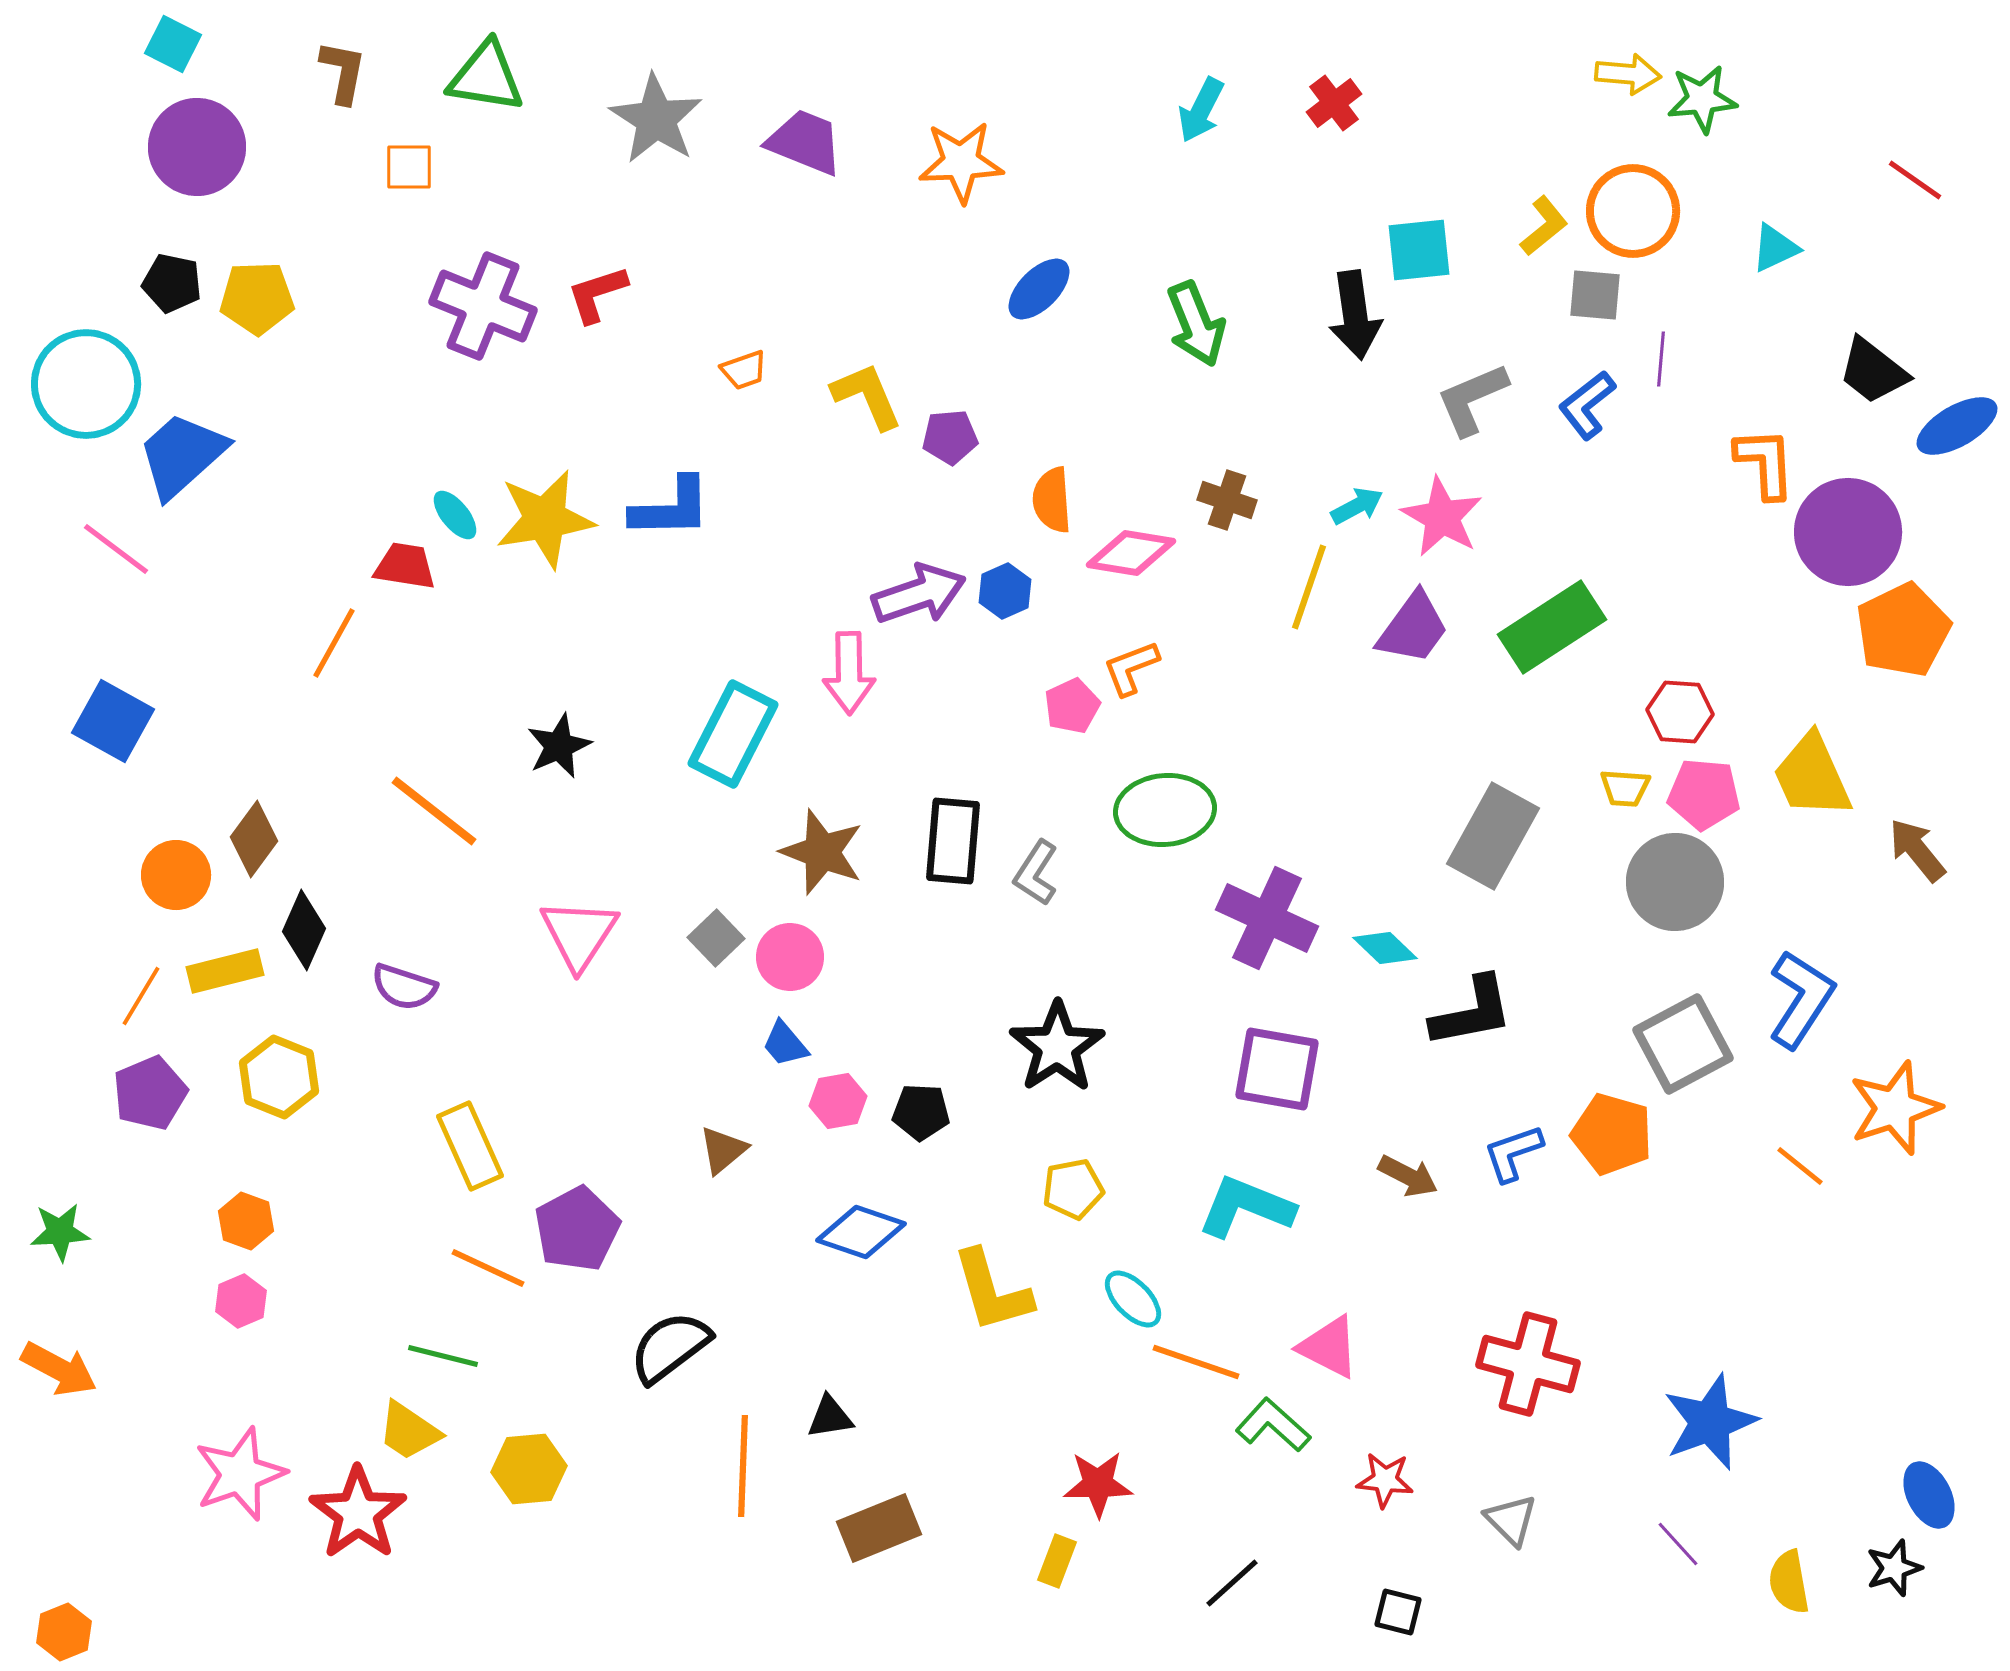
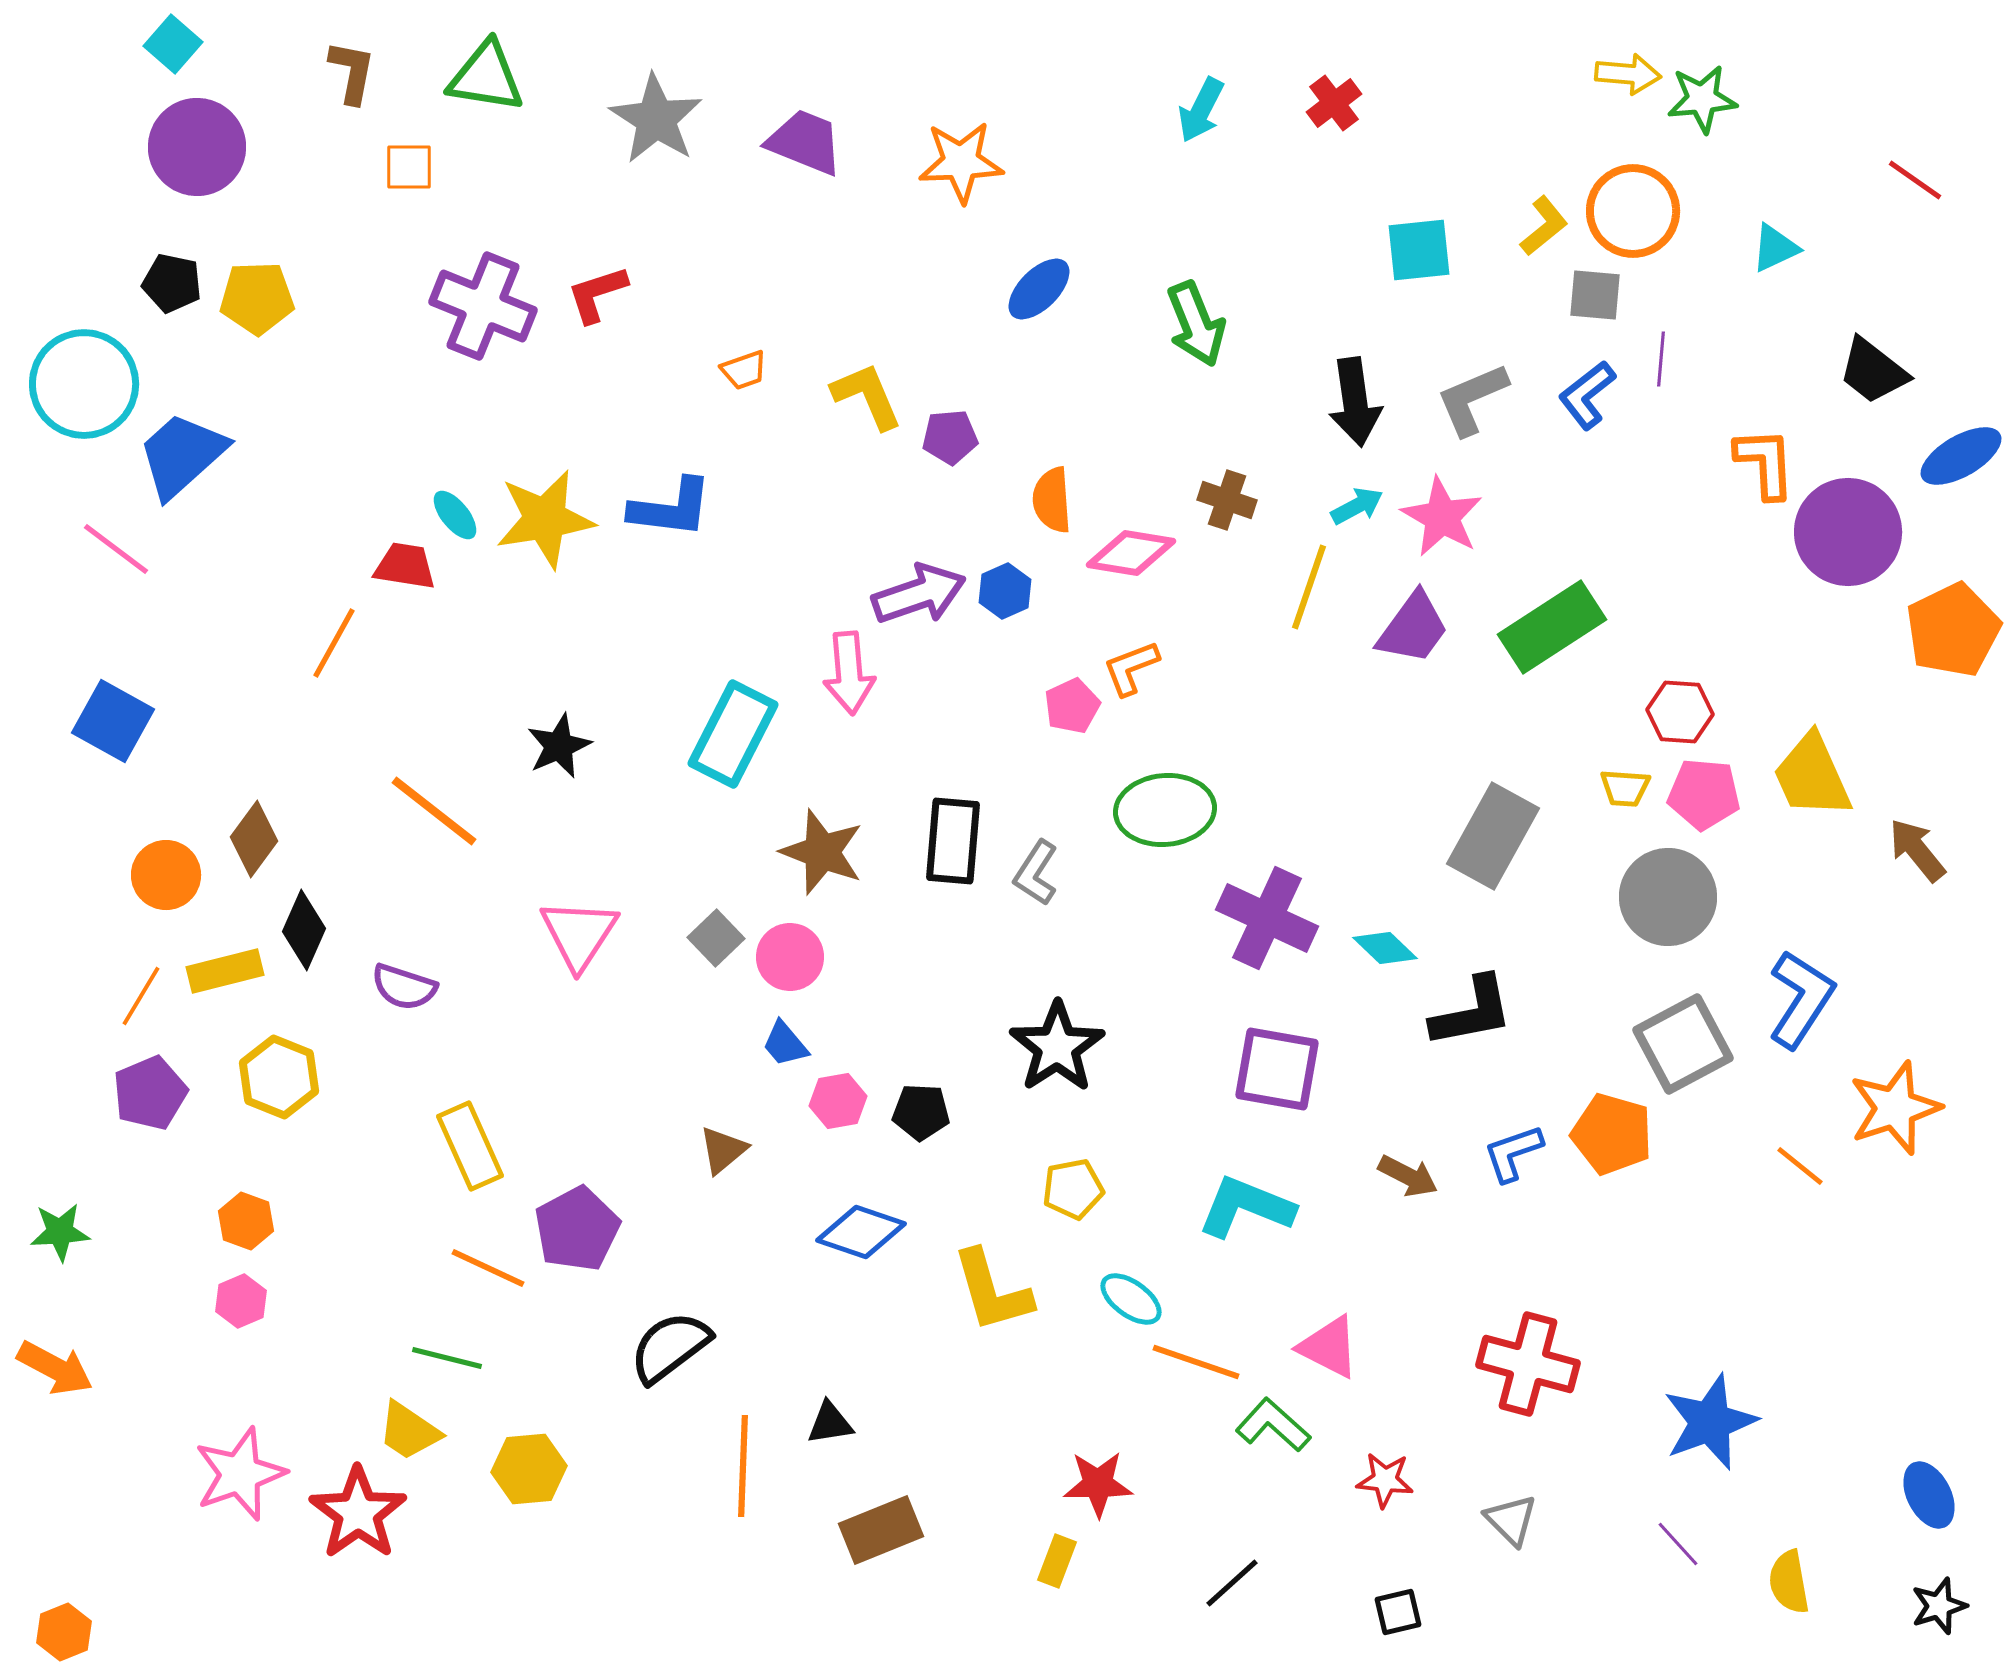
cyan square at (173, 44): rotated 14 degrees clockwise
brown L-shape at (343, 72): moved 9 px right
black arrow at (1355, 315): moved 87 px down
cyan circle at (86, 384): moved 2 px left
blue L-shape at (1587, 405): moved 10 px up
blue ellipse at (1957, 426): moved 4 px right, 30 px down
blue L-shape at (671, 508): rotated 8 degrees clockwise
orange pentagon at (1903, 630): moved 50 px right
pink arrow at (849, 673): rotated 4 degrees counterclockwise
orange circle at (176, 875): moved 10 px left
gray circle at (1675, 882): moved 7 px left, 15 px down
cyan ellipse at (1133, 1299): moved 2 px left; rotated 10 degrees counterclockwise
green line at (443, 1356): moved 4 px right, 2 px down
orange arrow at (59, 1369): moved 4 px left, 1 px up
black triangle at (830, 1417): moved 6 px down
brown rectangle at (879, 1528): moved 2 px right, 2 px down
black star at (1894, 1568): moved 45 px right, 38 px down
black square at (1398, 1612): rotated 27 degrees counterclockwise
